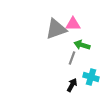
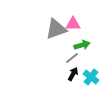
green arrow: rotated 147 degrees clockwise
gray line: rotated 32 degrees clockwise
cyan cross: rotated 21 degrees clockwise
black arrow: moved 1 px right, 11 px up
